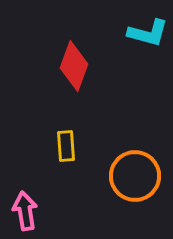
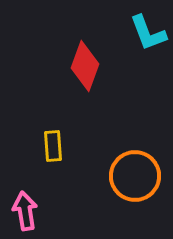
cyan L-shape: rotated 54 degrees clockwise
red diamond: moved 11 px right
yellow rectangle: moved 13 px left
